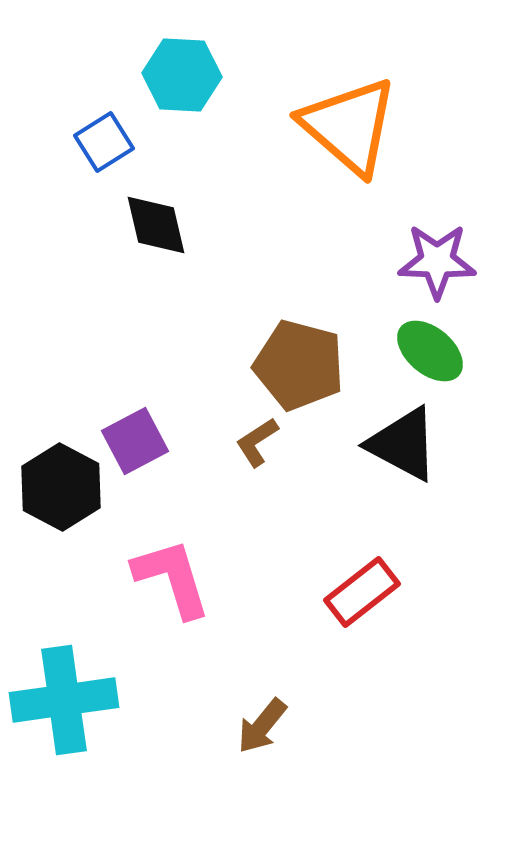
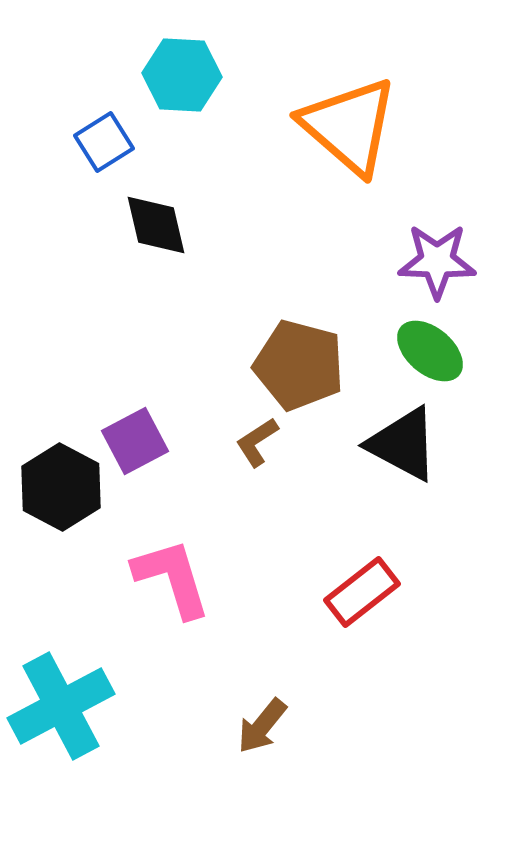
cyan cross: moved 3 px left, 6 px down; rotated 20 degrees counterclockwise
